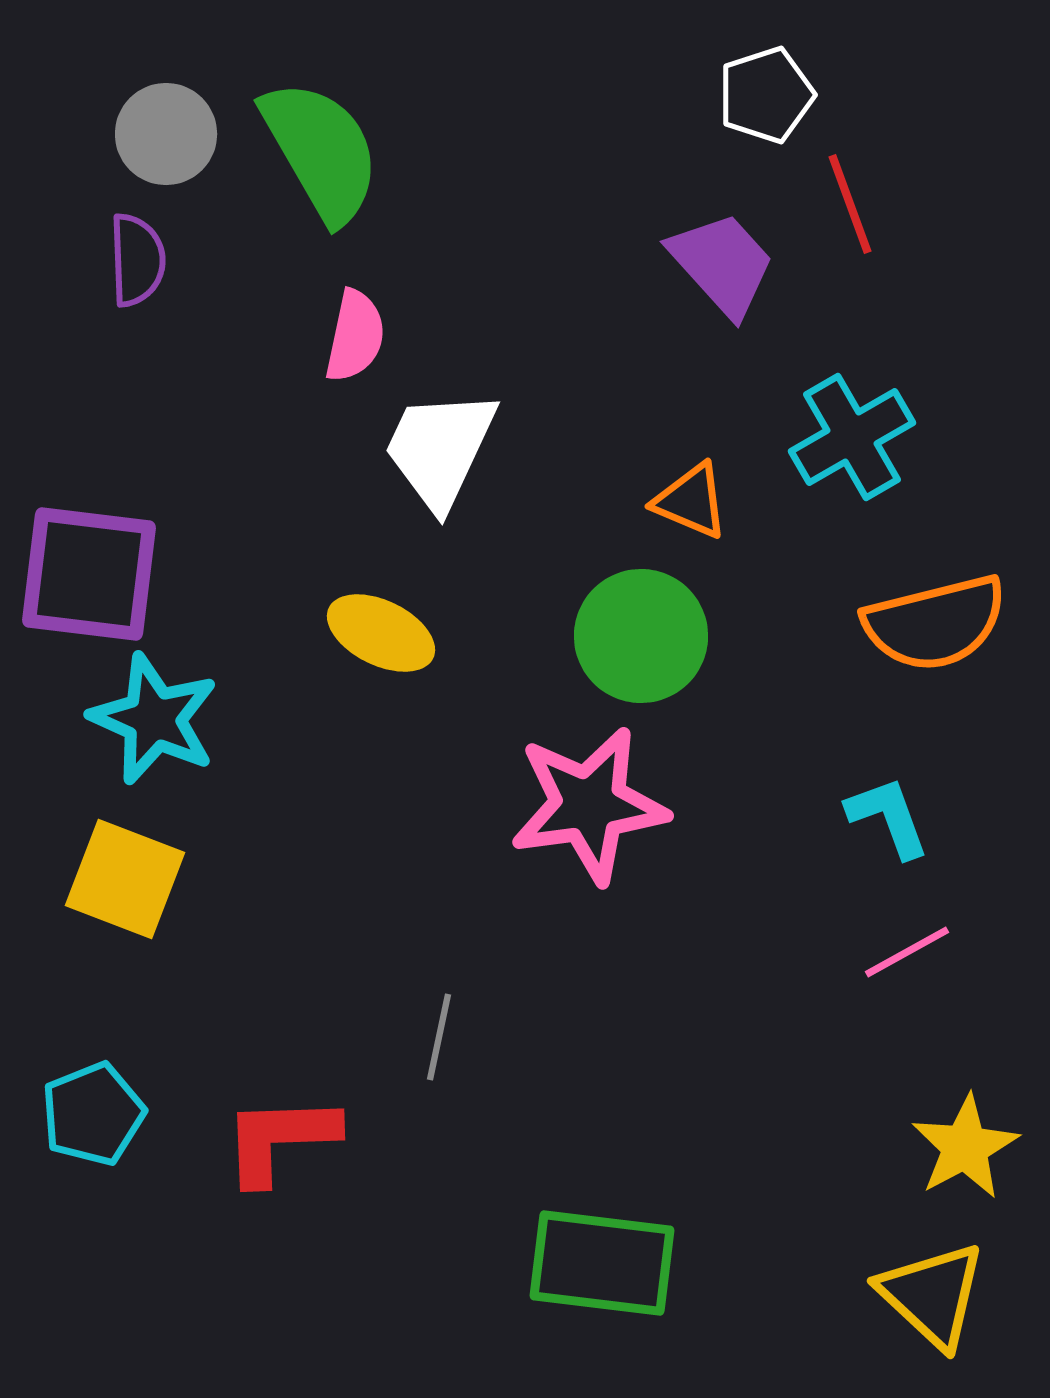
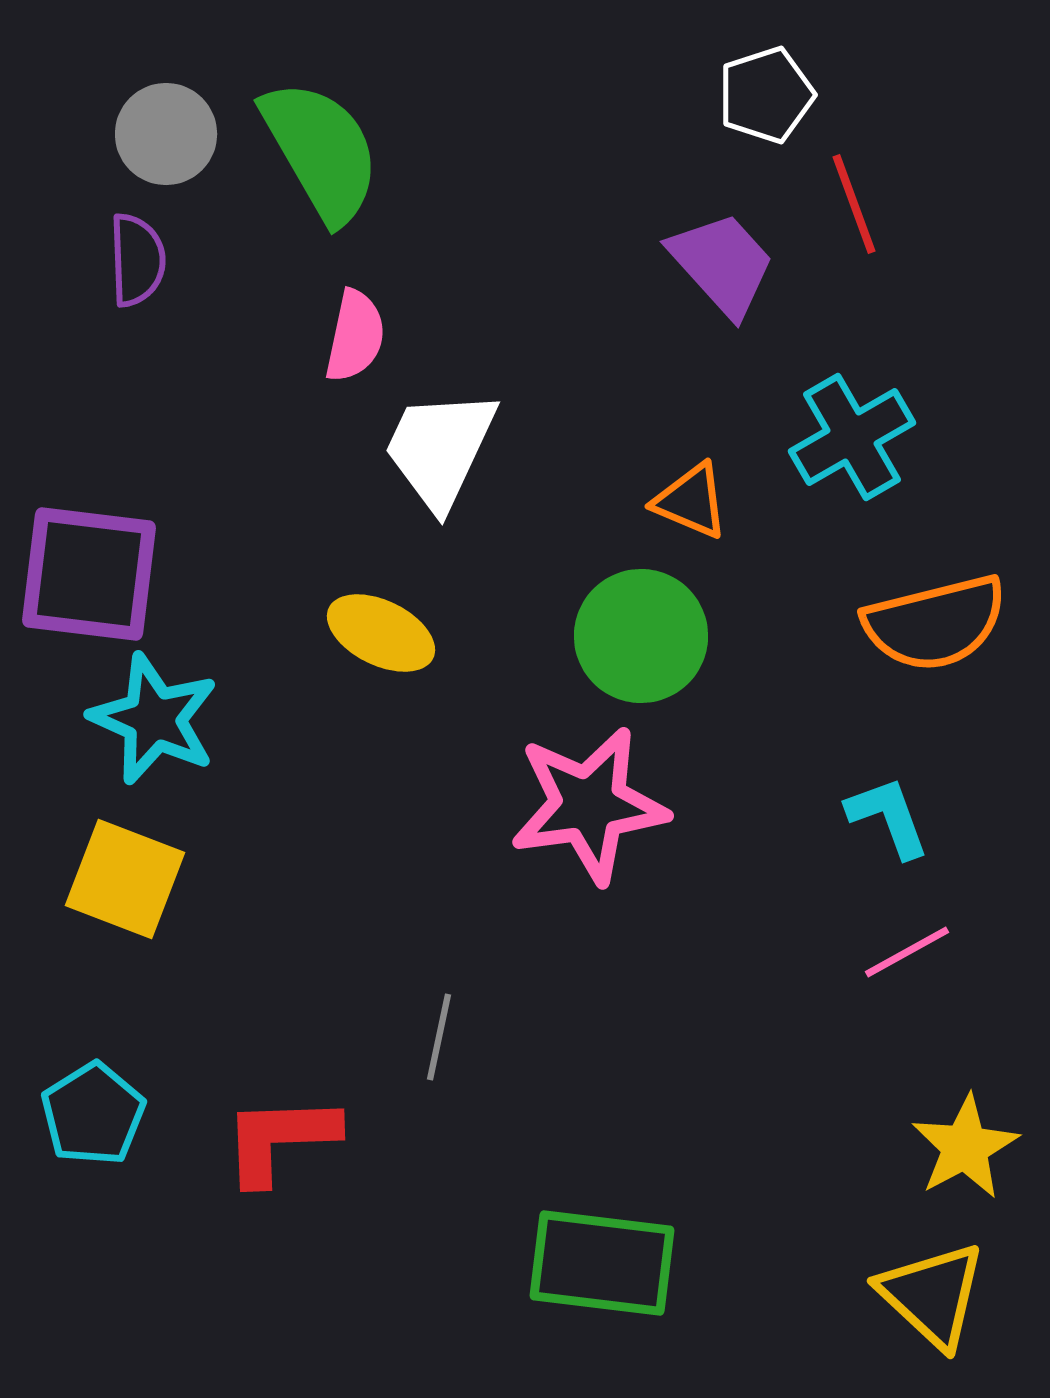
red line: moved 4 px right
cyan pentagon: rotated 10 degrees counterclockwise
